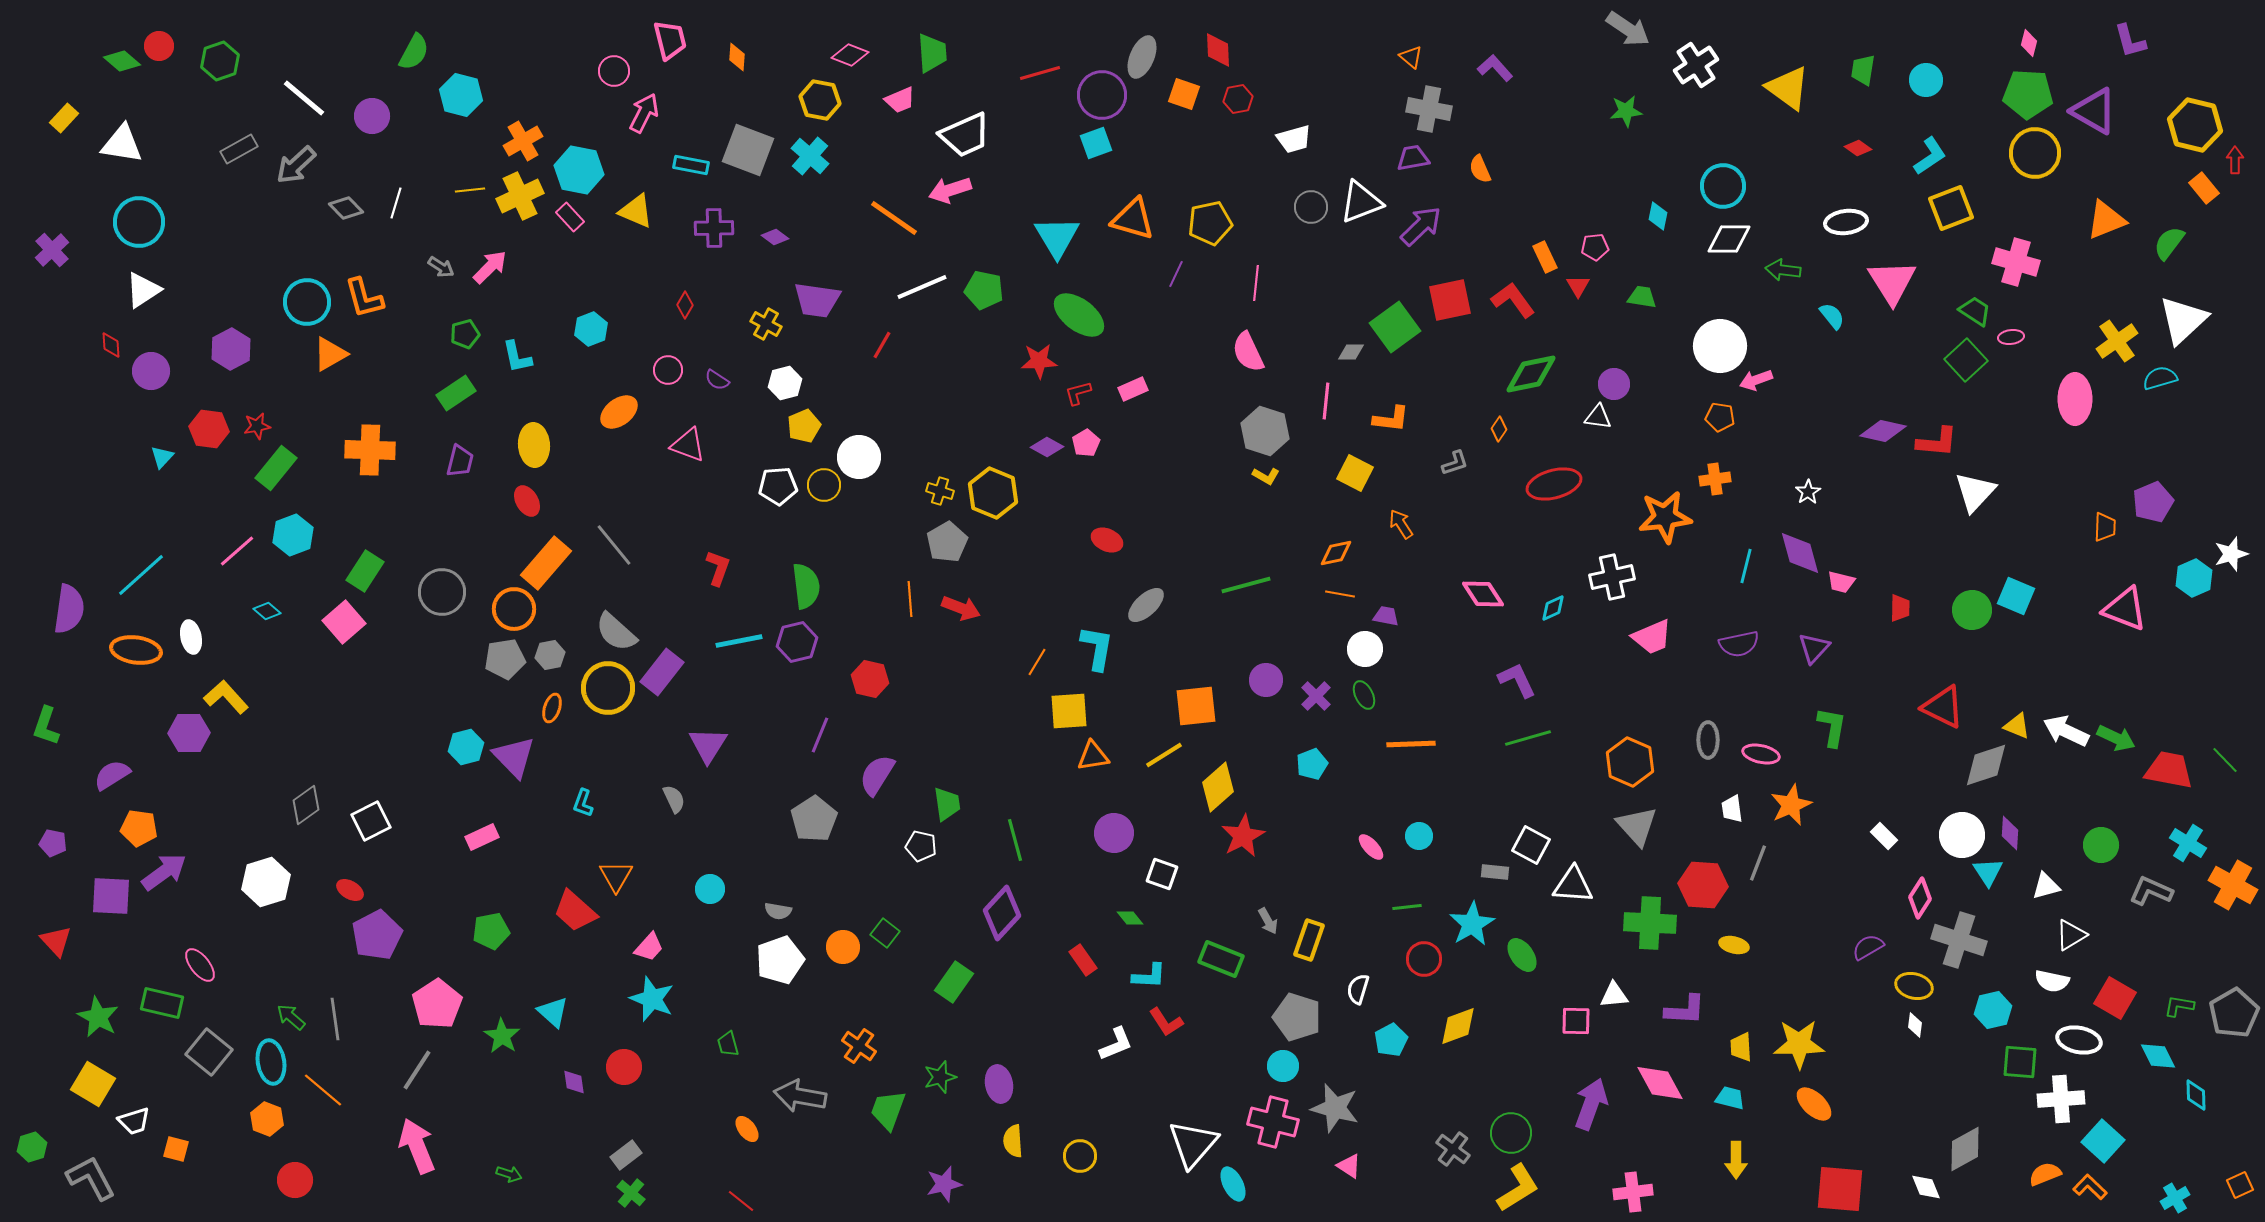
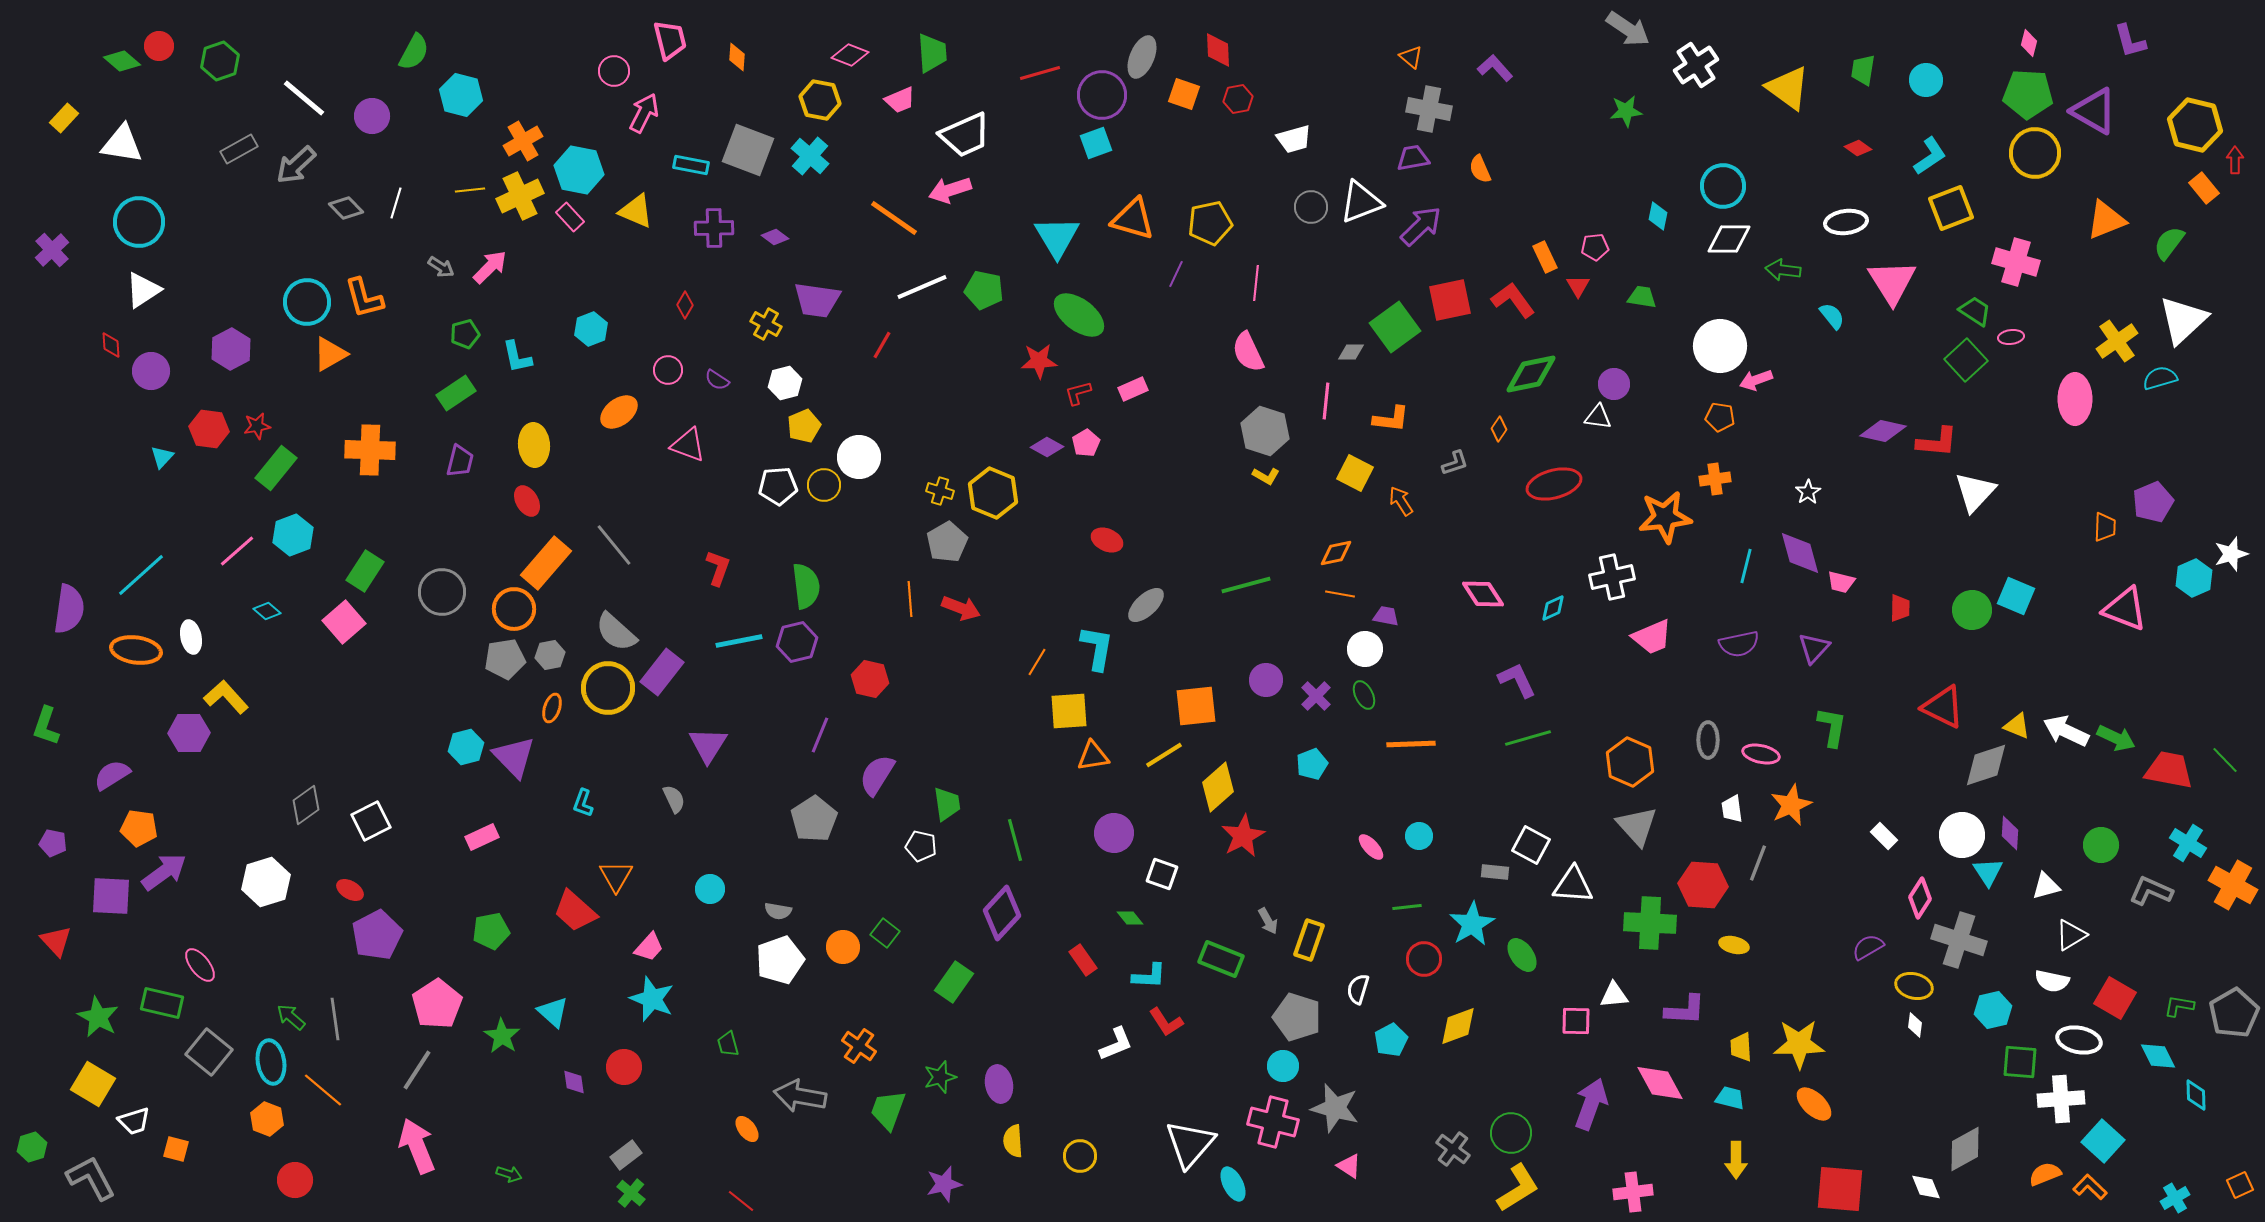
orange arrow at (1401, 524): moved 23 px up
white triangle at (1193, 1144): moved 3 px left
